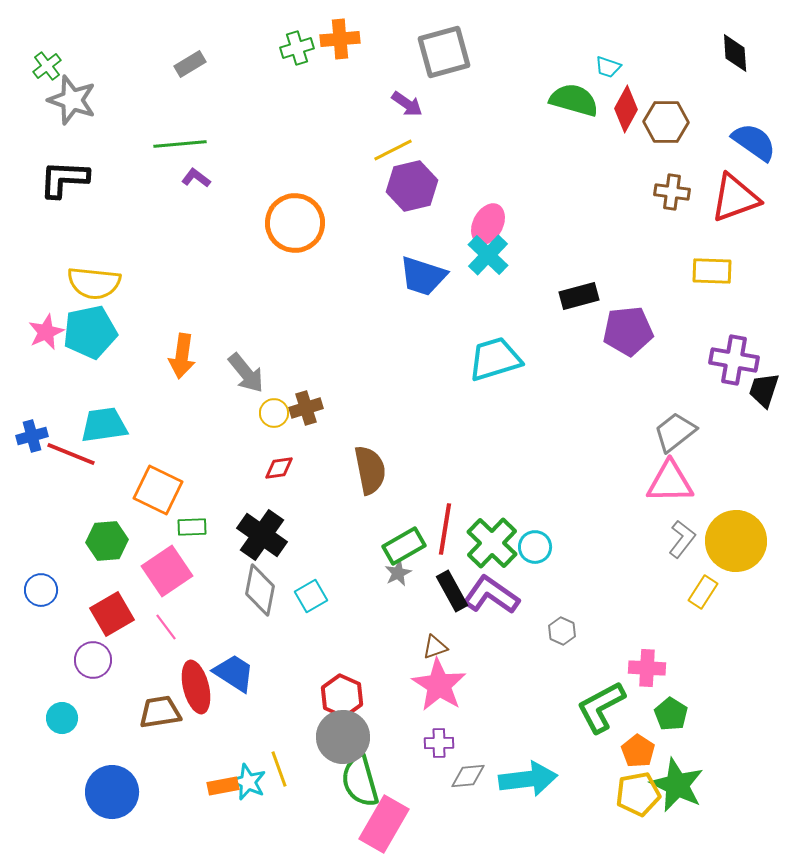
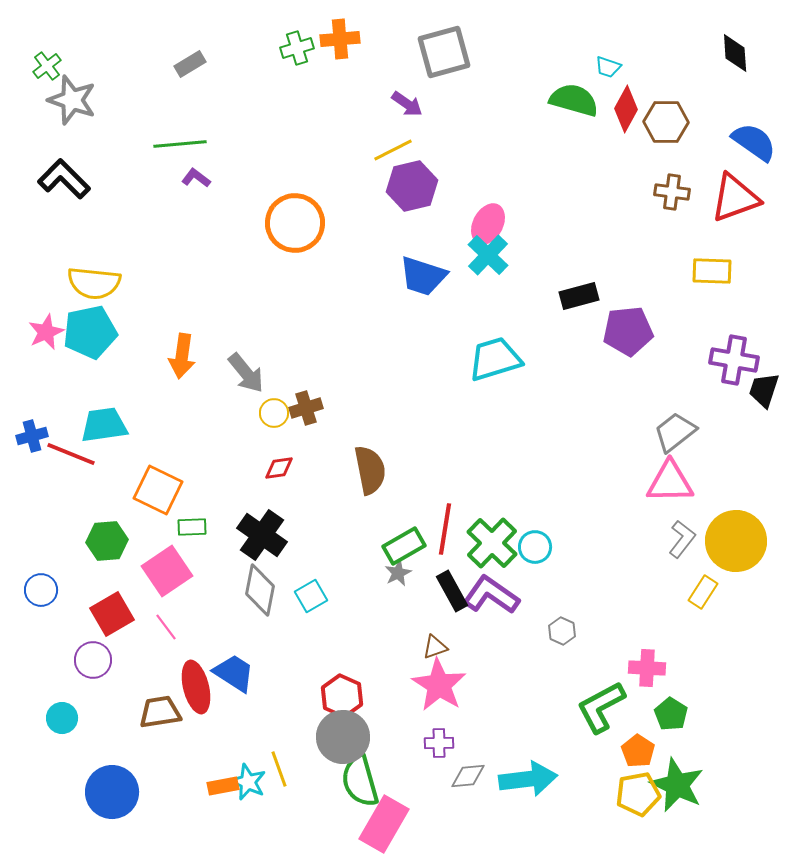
black L-shape at (64, 179): rotated 42 degrees clockwise
